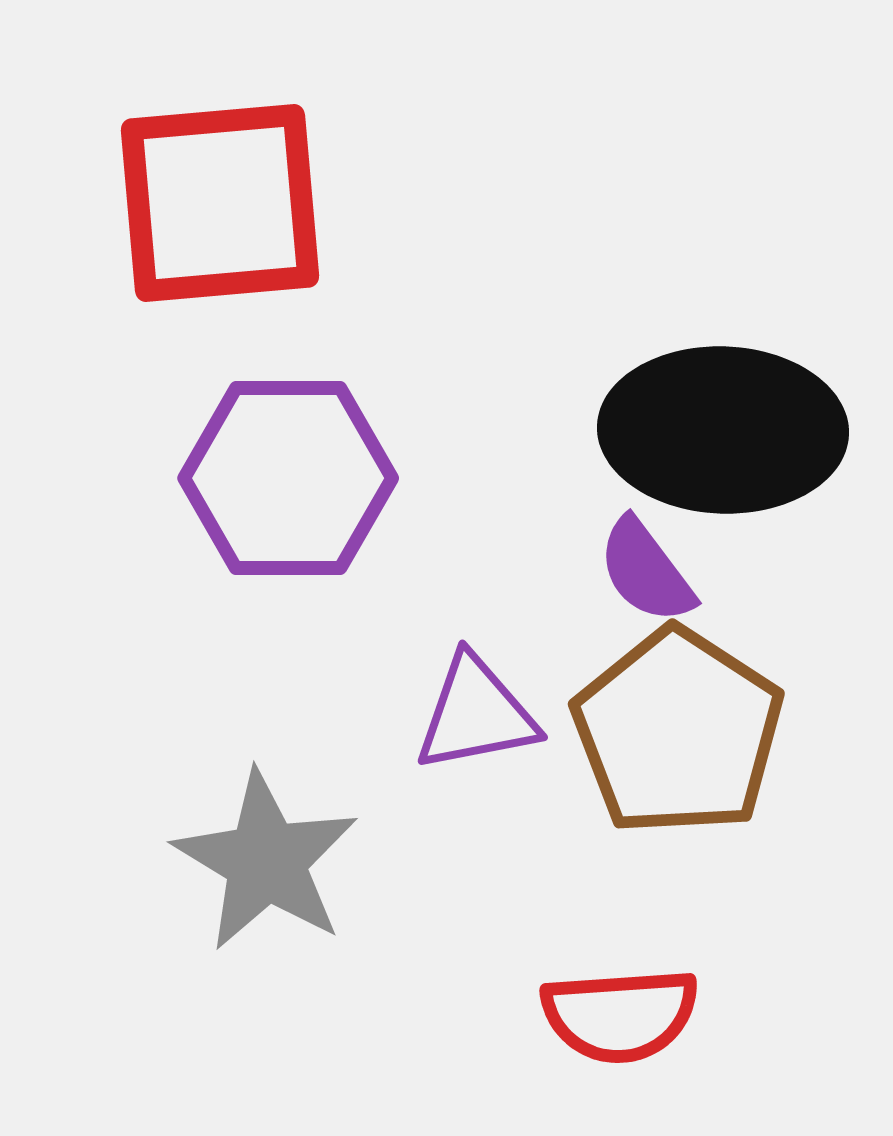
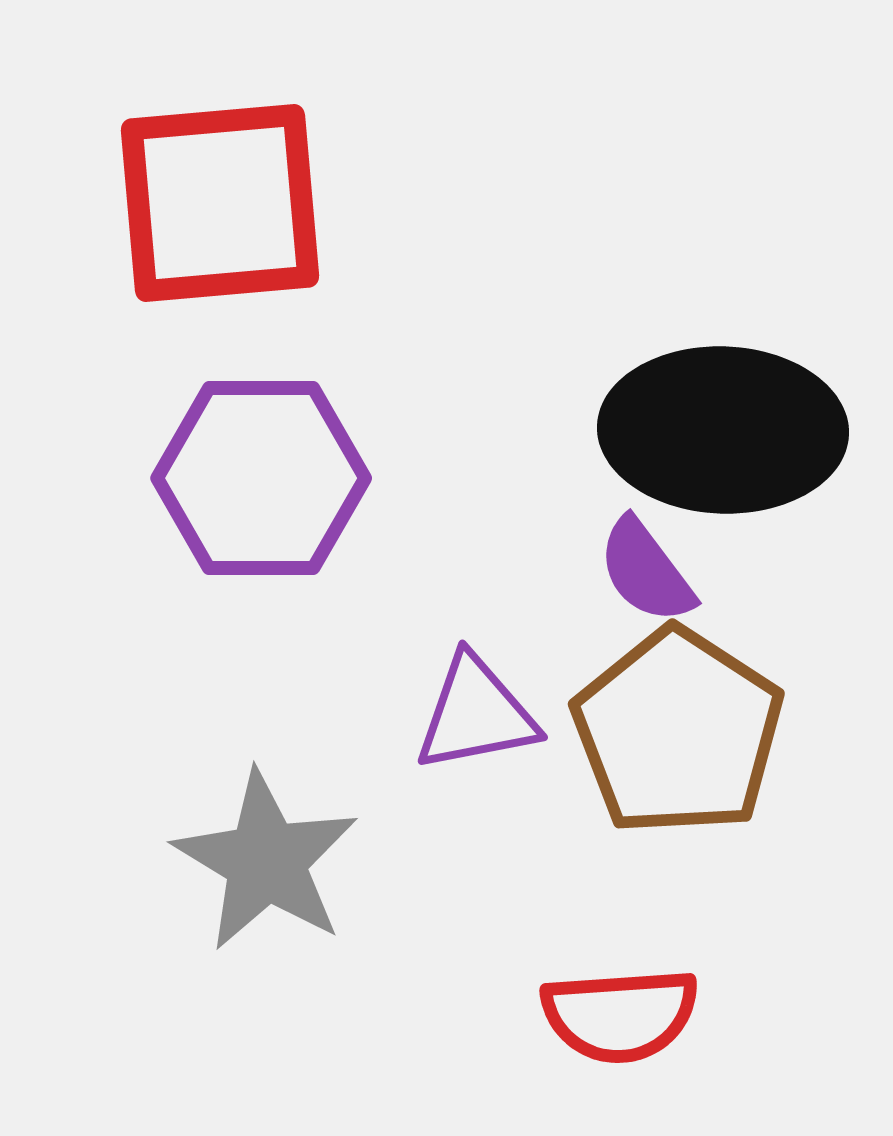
purple hexagon: moved 27 px left
